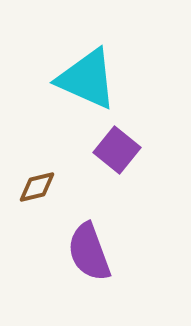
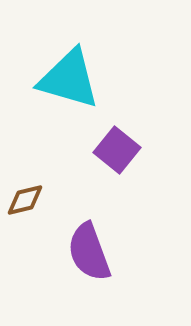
cyan triangle: moved 18 px left; rotated 8 degrees counterclockwise
brown diamond: moved 12 px left, 13 px down
